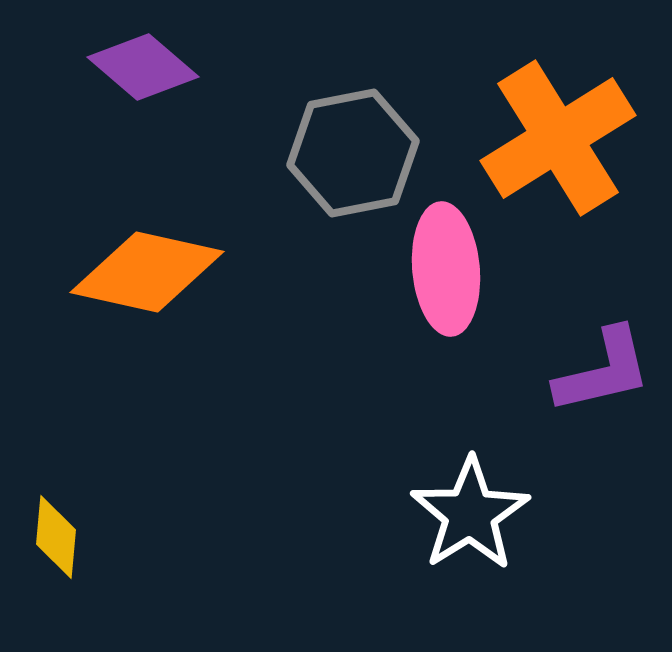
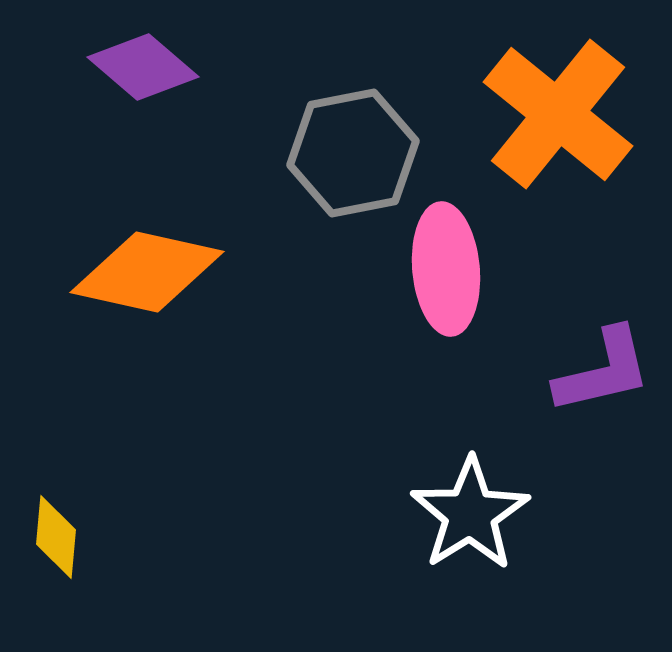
orange cross: moved 24 px up; rotated 19 degrees counterclockwise
